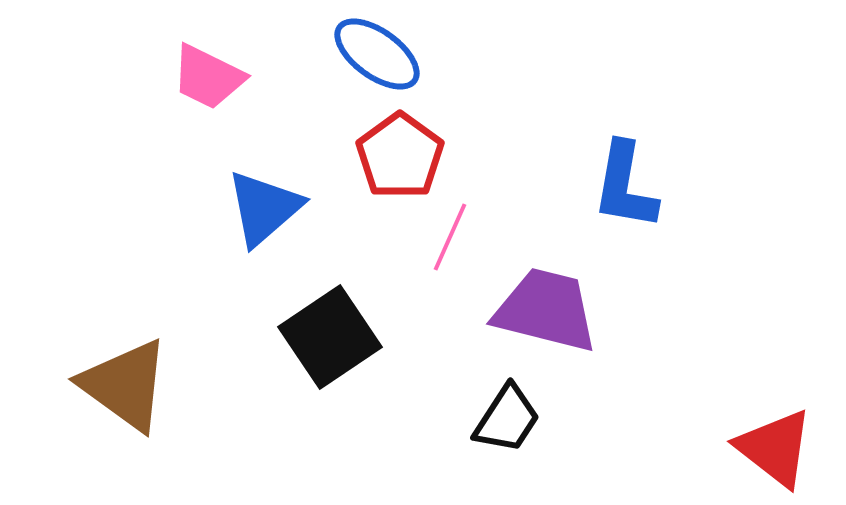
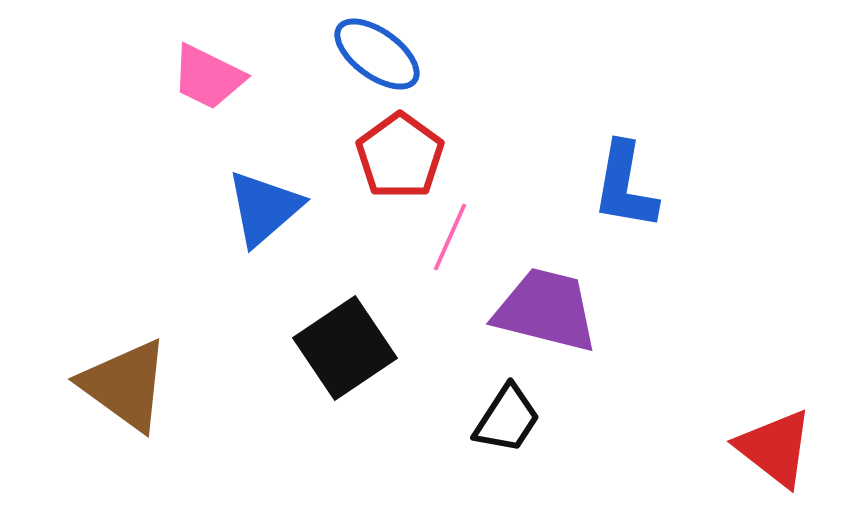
black square: moved 15 px right, 11 px down
